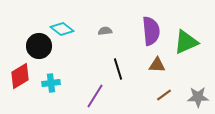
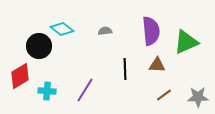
black line: moved 7 px right; rotated 15 degrees clockwise
cyan cross: moved 4 px left, 8 px down; rotated 12 degrees clockwise
purple line: moved 10 px left, 6 px up
